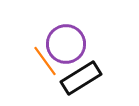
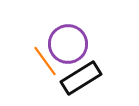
purple circle: moved 2 px right
